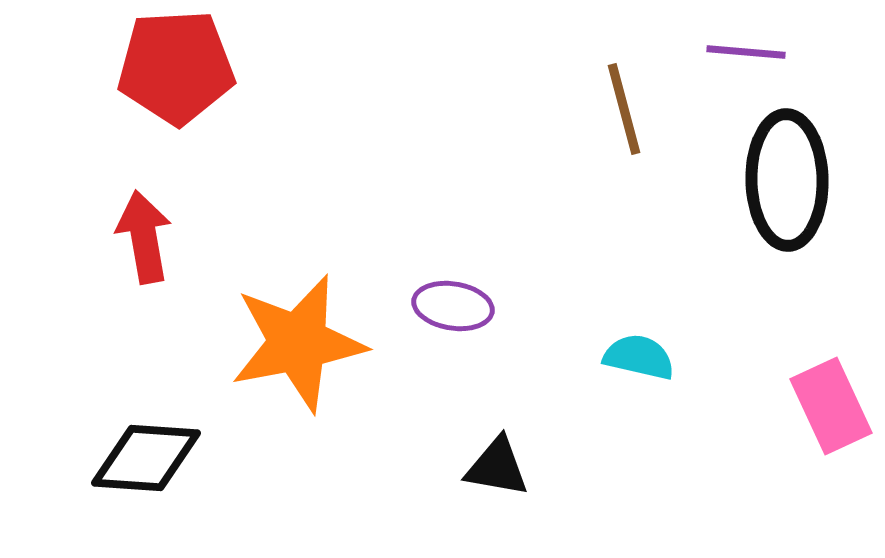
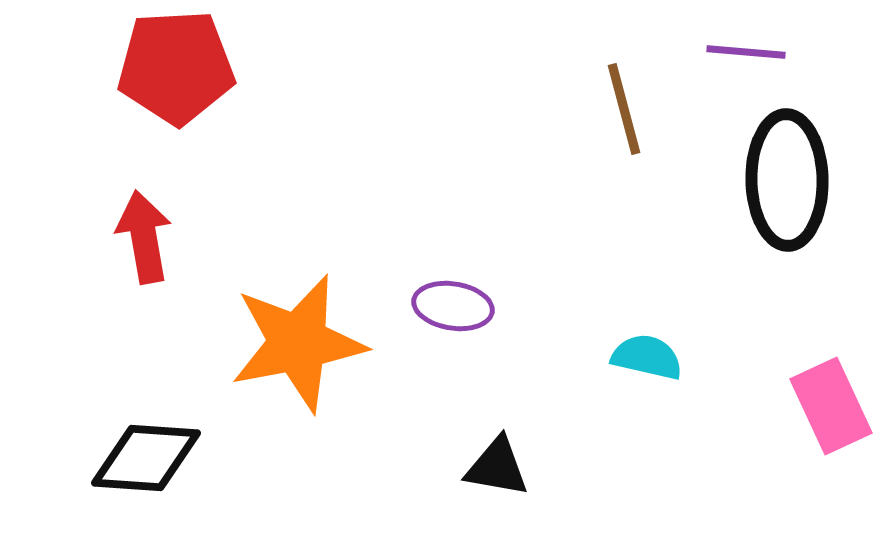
cyan semicircle: moved 8 px right
